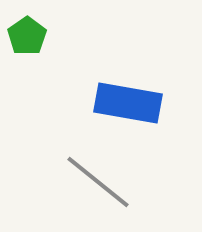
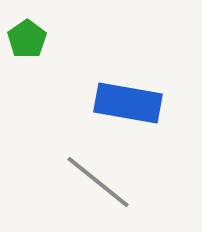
green pentagon: moved 3 px down
